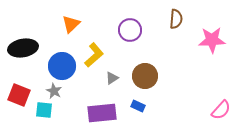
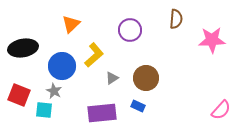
brown circle: moved 1 px right, 2 px down
